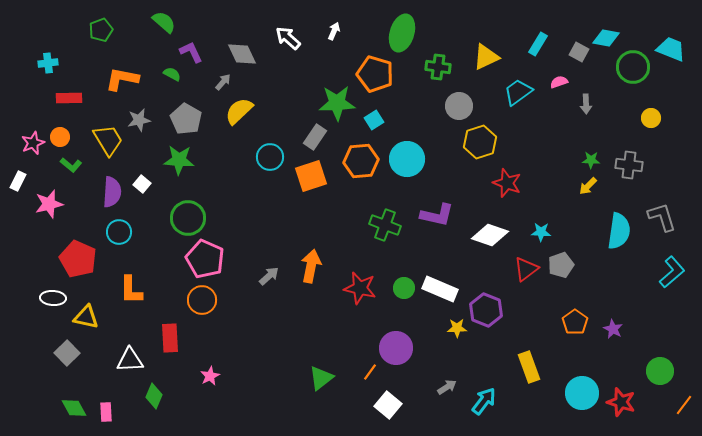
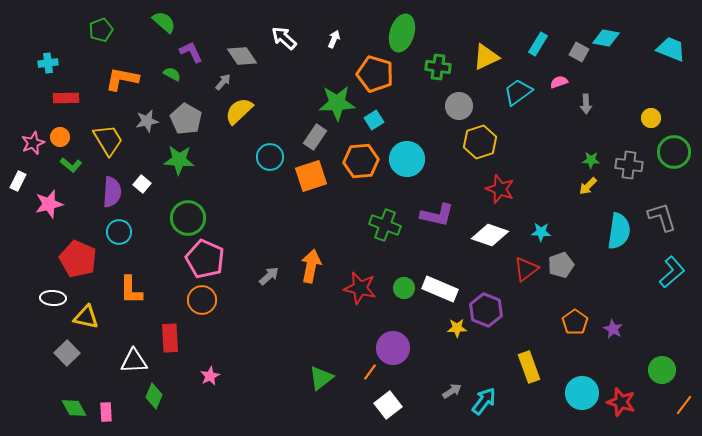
white arrow at (334, 31): moved 8 px down
white arrow at (288, 38): moved 4 px left
gray diamond at (242, 54): moved 2 px down; rotated 8 degrees counterclockwise
green circle at (633, 67): moved 41 px right, 85 px down
red rectangle at (69, 98): moved 3 px left
gray star at (139, 120): moved 8 px right, 1 px down
red star at (507, 183): moved 7 px left, 6 px down
purple circle at (396, 348): moved 3 px left
white triangle at (130, 360): moved 4 px right, 1 px down
green circle at (660, 371): moved 2 px right, 1 px up
gray arrow at (447, 387): moved 5 px right, 4 px down
white square at (388, 405): rotated 12 degrees clockwise
